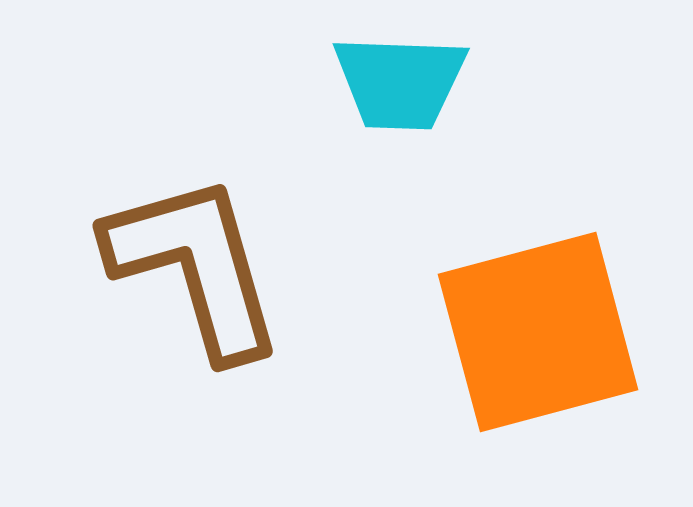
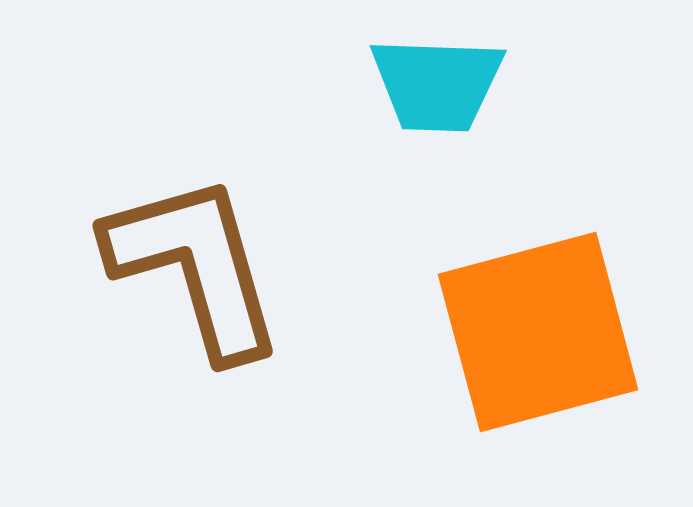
cyan trapezoid: moved 37 px right, 2 px down
